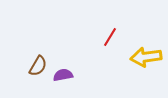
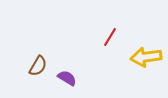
purple semicircle: moved 4 px right, 3 px down; rotated 42 degrees clockwise
